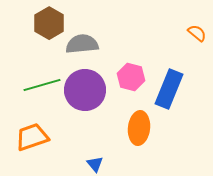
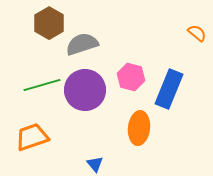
gray semicircle: rotated 12 degrees counterclockwise
